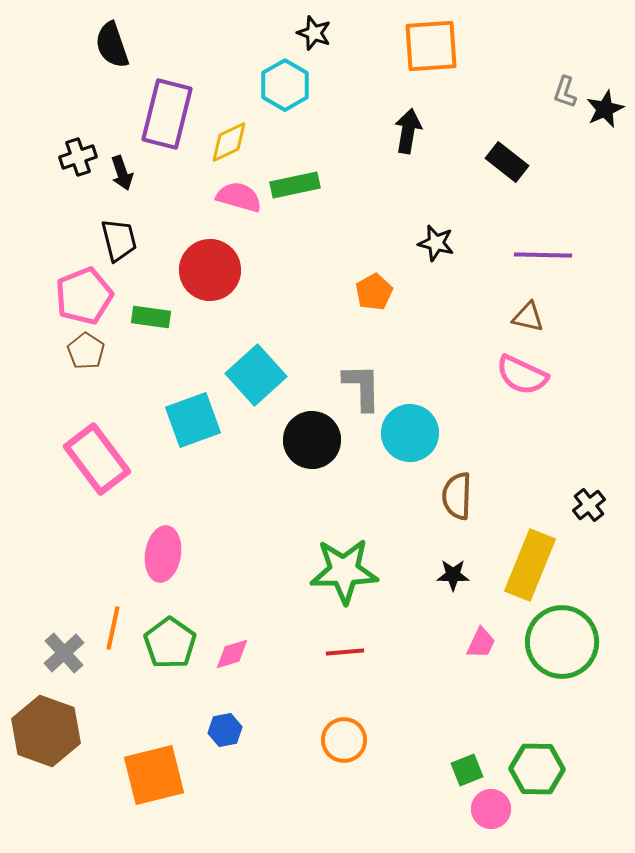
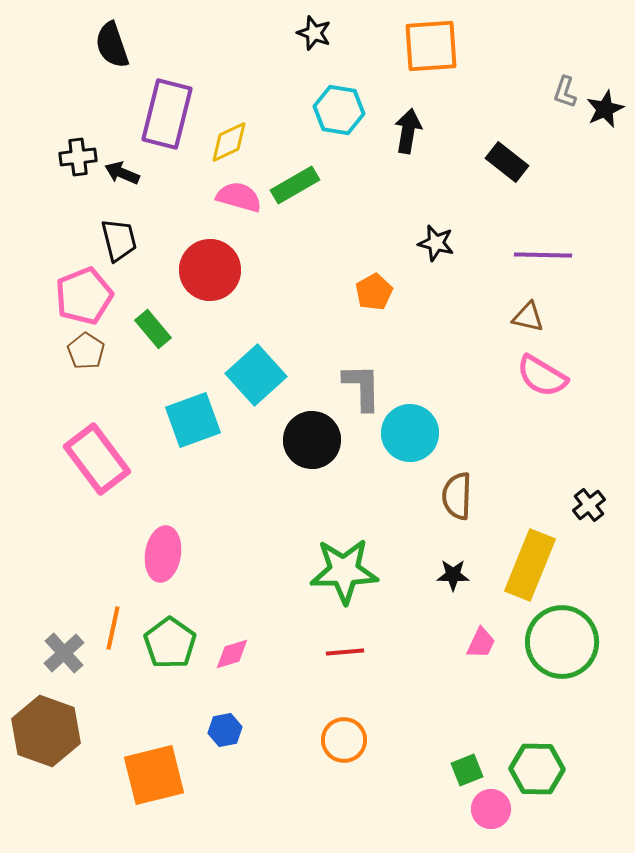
cyan hexagon at (285, 85): moved 54 px right, 25 px down; rotated 21 degrees counterclockwise
black cross at (78, 157): rotated 12 degrees clockwise
black arrow at (122, 173): rotated 132 degrees clockwise
green rectangle at (295, 185): rotated 18 degrees counterclockwise
green rectangle at (151, 317): moved 2 px right, 12 px down; rotated 42 degrees clockwise
pink semicircle at (522, 375): moved 20 px right, 1 px down; rotated 6 degrees clockwise
